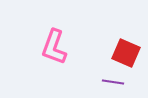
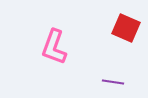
red square: moved 25 px up
